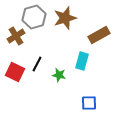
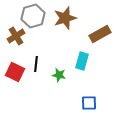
gray hexagon: moved 1 px left, 1 px up
brown rectangle: moved 1 px right, 1 px up
black line: moved 1 px left; rotated 21 degrees counterclockwise
